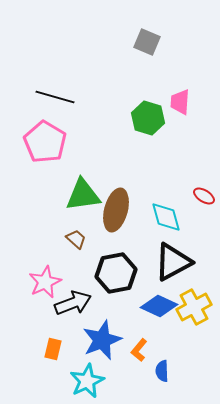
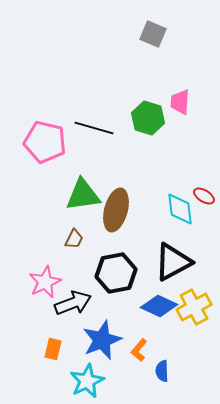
gray square: moved 6 px right, 8 px up
black line: moved 39 px right, 31 px down
pink pentagon: rotated 18 degrees counterclockwise
cyan diamond: moved 14 px right, 8 px up; rotated 8 degrees clockwise
brown trapezoid: moved 2 px left; rotated 75 degrees clockwise
